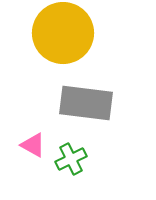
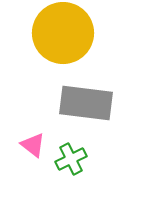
pink triangle: rotated 8 degrees clockwise
